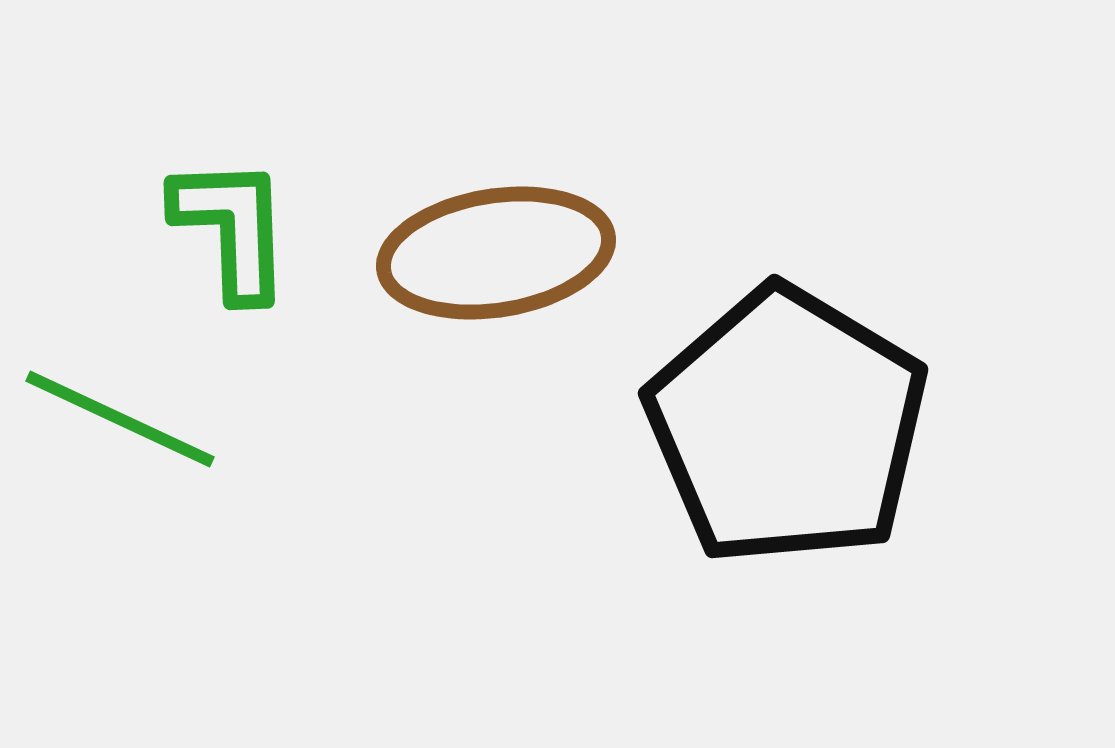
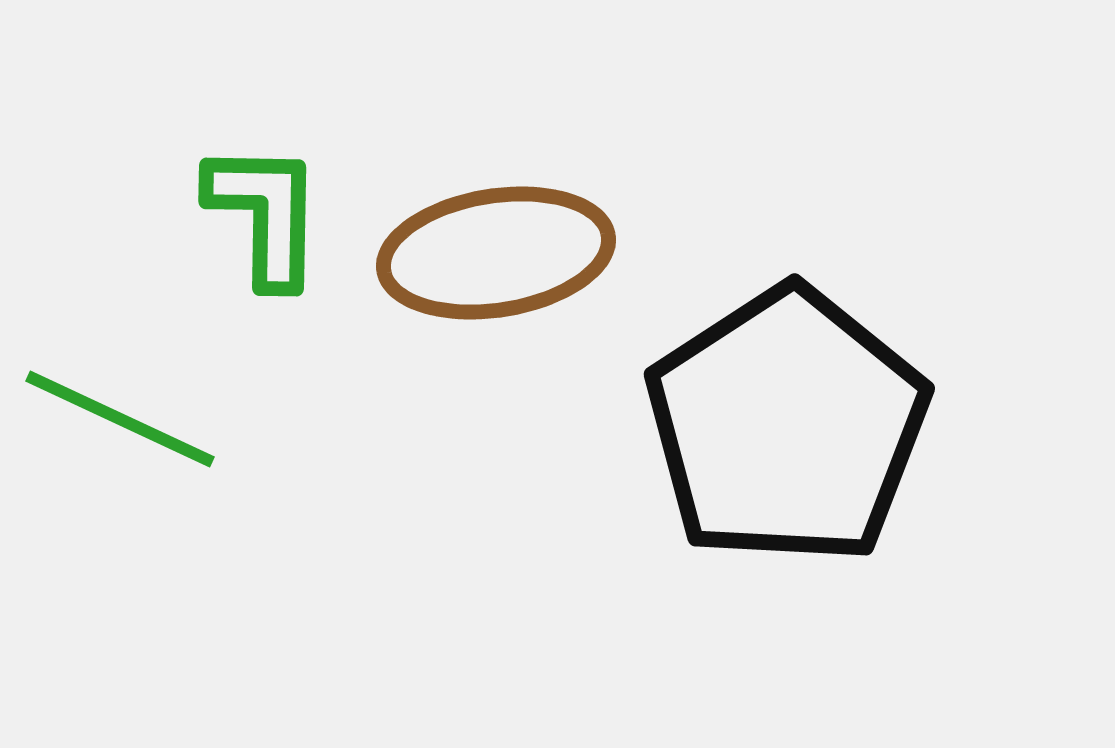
green L-shape: moved 33 px right, 14 px up; rotated 3 degrees clockwise
black pentagon: rotated 8 degrees clockwise
